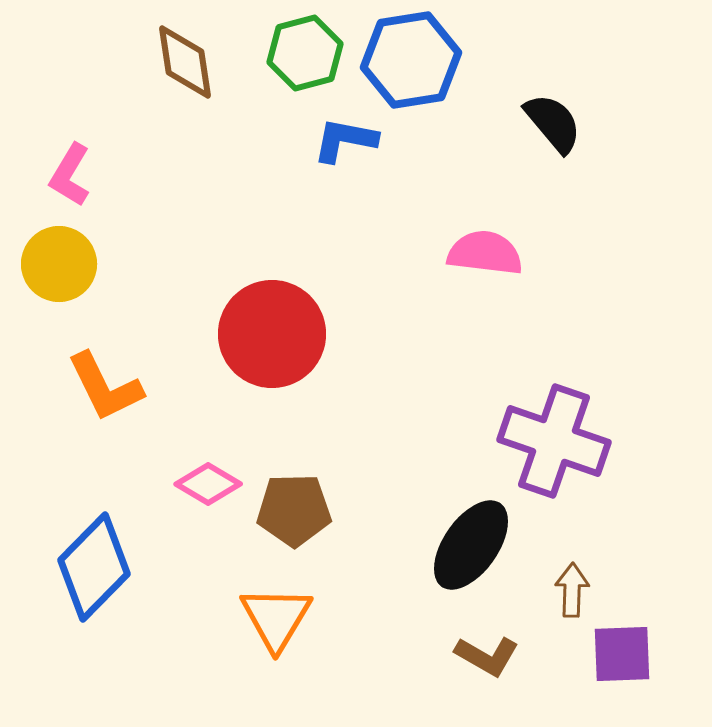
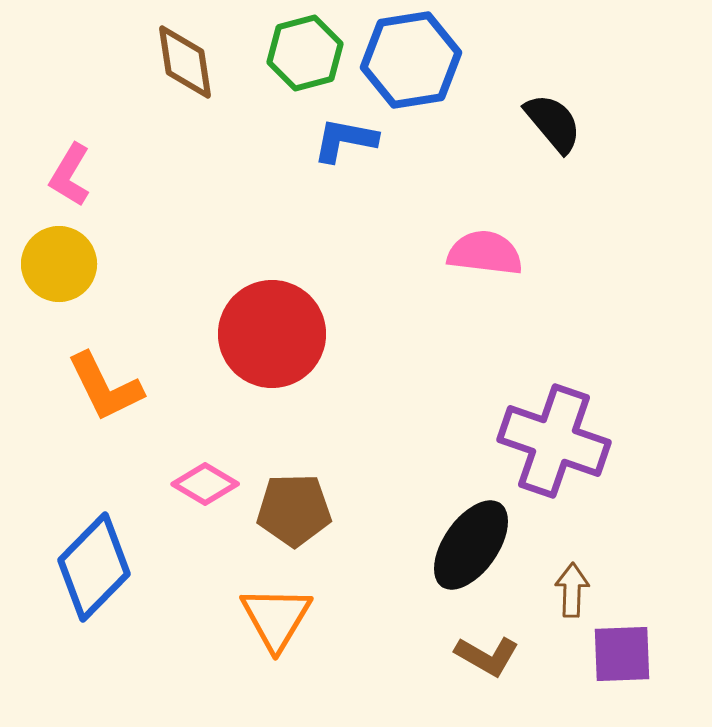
pink diamond: moved 3 px left
